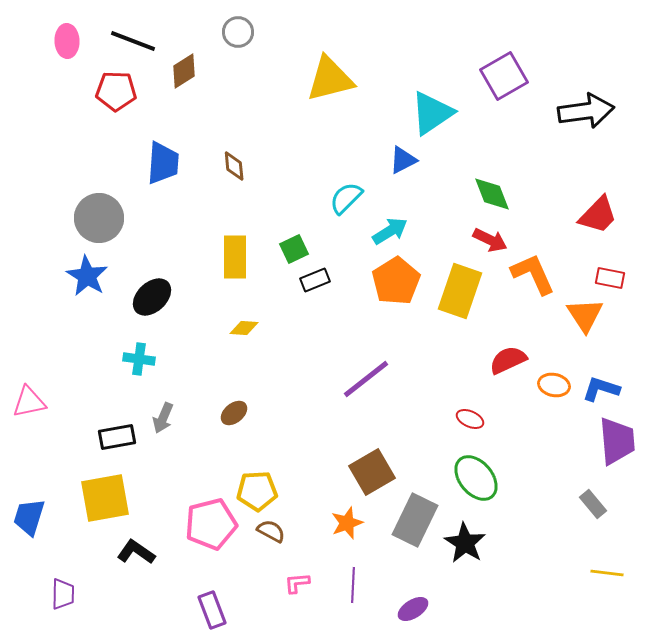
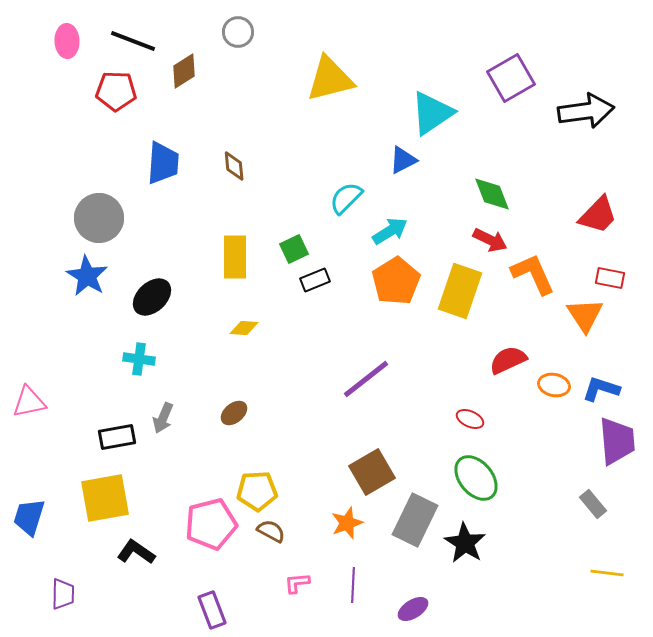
purple square at (504, 76): moved 7 px right, 2 px down
